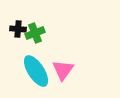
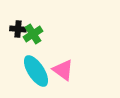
green cross: moved 2 px left, 1 px down; rotated 12 degrees counterclockwise
pink triangle: rotated 30 degrees counterclockwise
